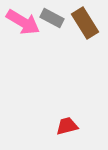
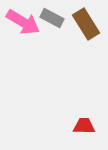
brown rectangle: moved 1 px right, 1 px down
red trapezoid: moved 17 px right; rotated 15 degrees clockwise
